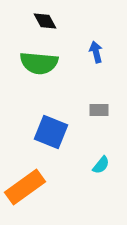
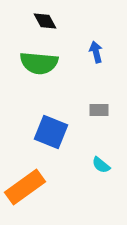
cyan semicircle: rotated 90 degrees clockwise
